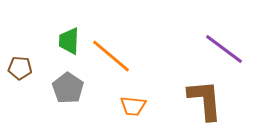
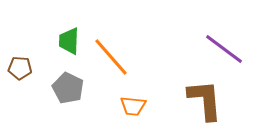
orange line: moved 1 px down; rotated 9 degrees clockwise
gray pentagon: rotated 8 degrees counterclockwise
